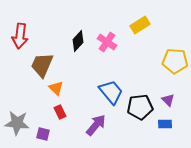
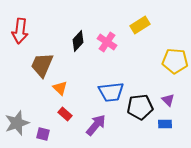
red arrow: moved 5 px up
orange triangle: moved 4 px right
blue trapezoid: rotated 124 degrees clockwise
red rectangle: moved 5 px right, 2 px down; rotated 24 degrees counterclockwise
gray star: rotated 25 degrees counterclockwise
